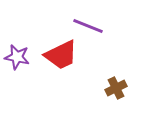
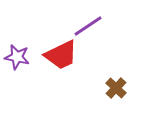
purple line: rotated 56 degrees counterclockwise
brown cross: rotated 20 degrees counterclockwise
